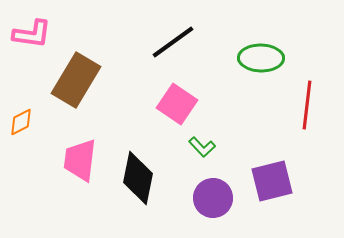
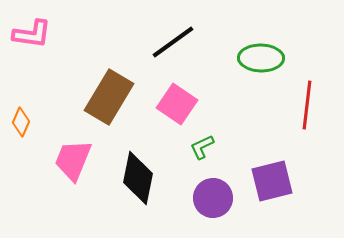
brown rectangle: moved 33 px right, 17 px down
orange diamond: rotated 40 degrees counterclockwise
green L-shape: rotated 108 degrees clockwise
pink trapezoid: moved 7 px left; rotated 15 degrees clockwise
